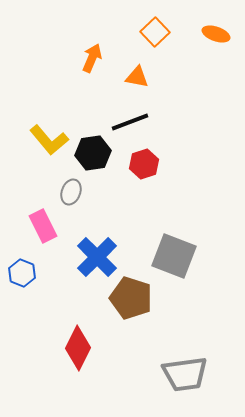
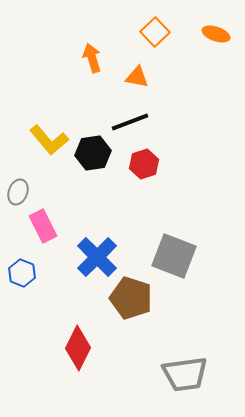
orange arrow: rotated 40 degrees counterclockwise
gray ellipse: moved 53 px left
